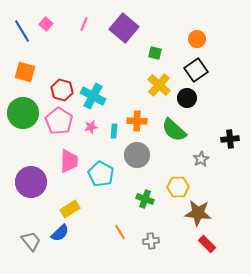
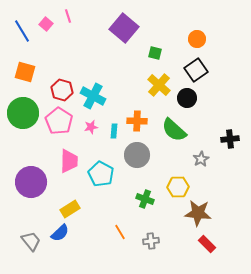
pink line: moved 16 px left, 8 px up; rotated 40 degrees counterclockwise
